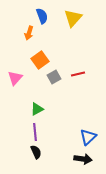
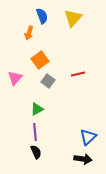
gray square: moved 6 px left, 4 px down; rotated 24 degrees counterclockwise
